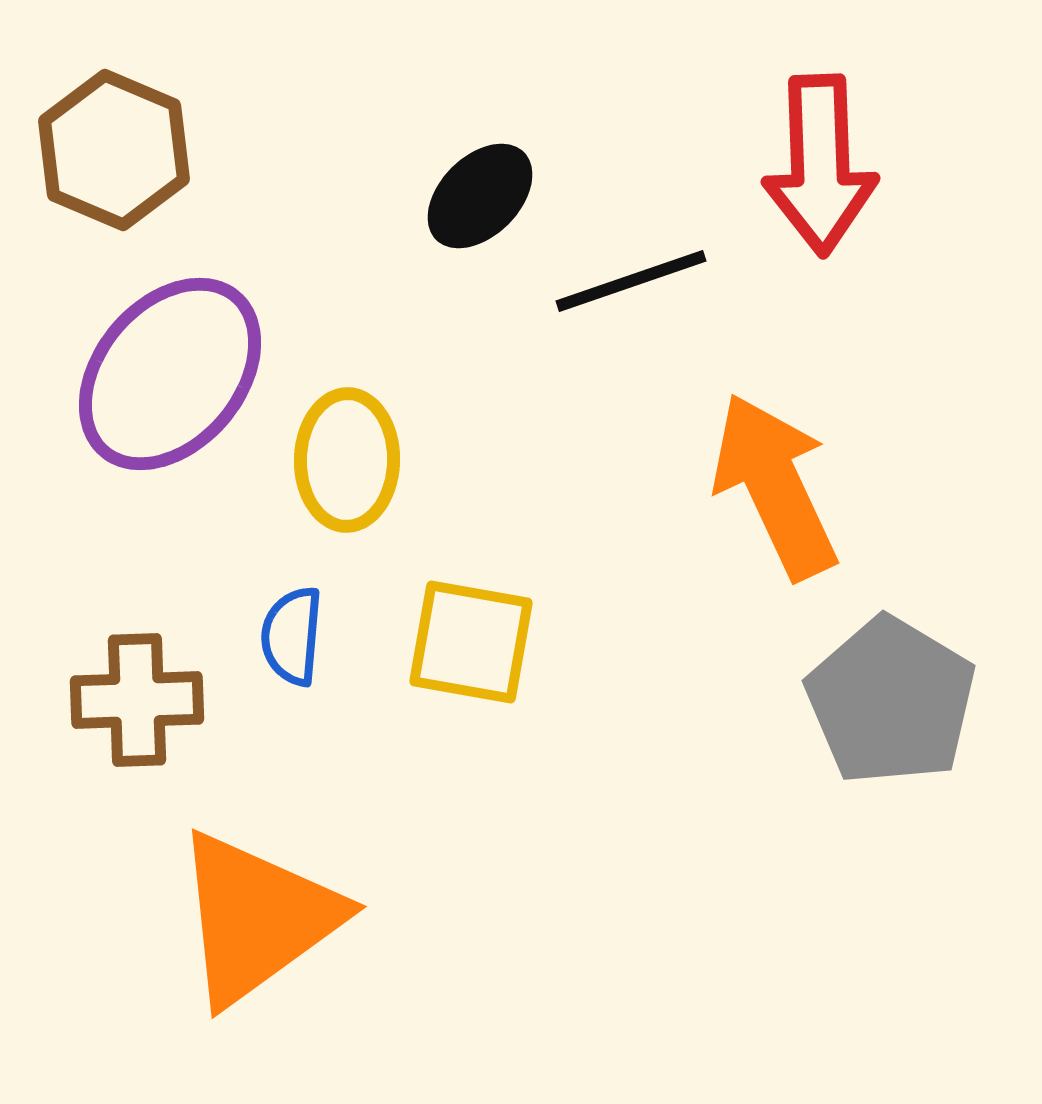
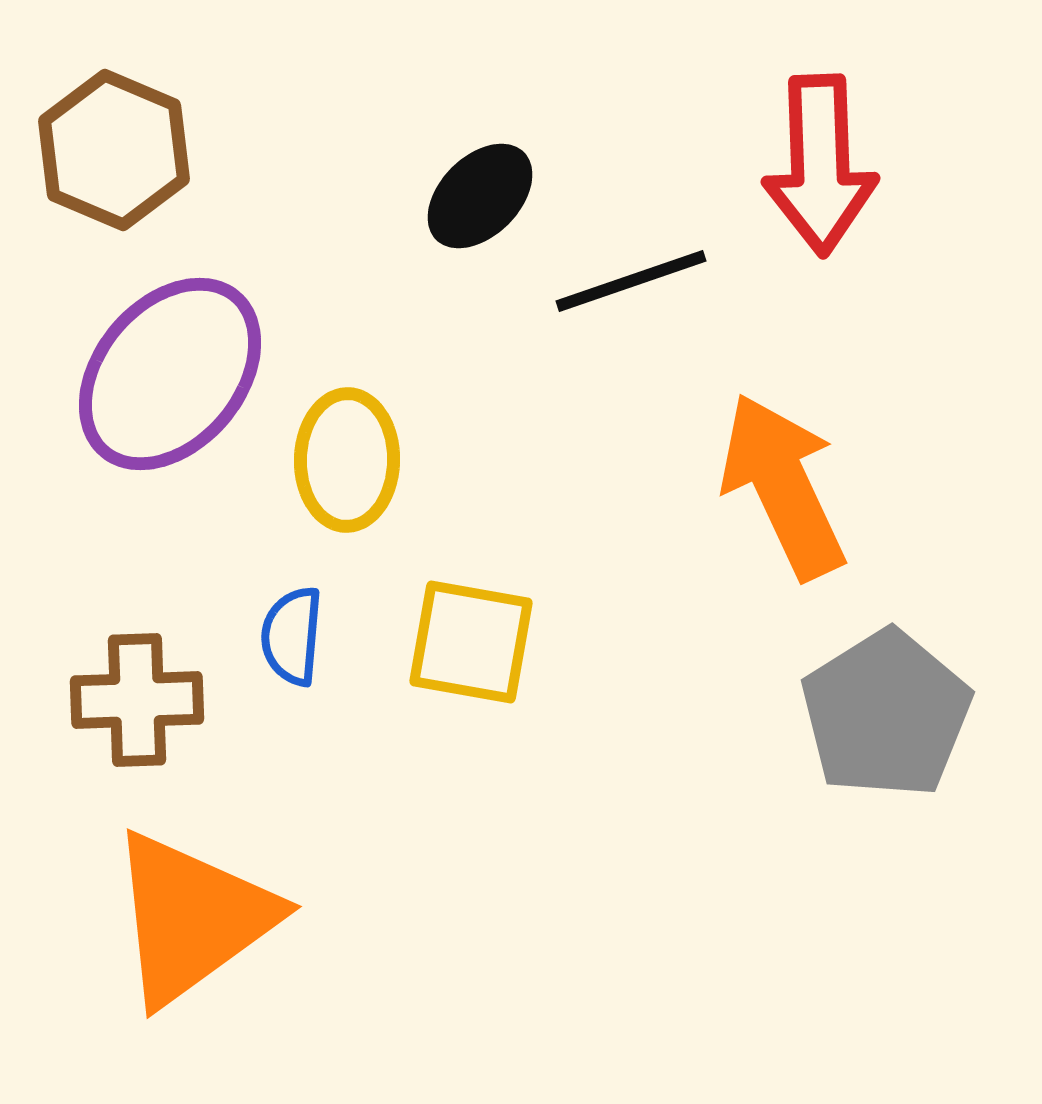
orange arrow: moved 8 px right
gray pentagon: moved 5 px left, 13 px down; rotated 9 degrees clockwise
orange triangle: moved 65 px left
